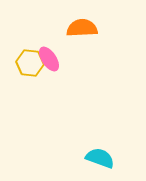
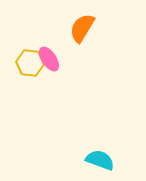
orange semicircle: rotated 56 degrees counterclockwise
cyan semicircle: moved 2 px down
